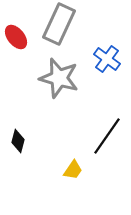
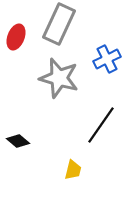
red ellipse: rotated 60 degrees clockwise
blue cross: rotated 28 degrees clockwise
black line: moved 6 px left, 11 px up
black diamond: rotated 65 degrees counterclockwise
yellow trapezoid: rotated 20 degrees counterclockwise
